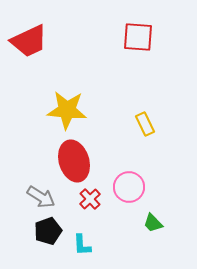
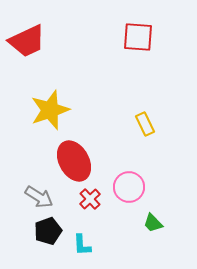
red trapezoid: moved 2 px left
yellow star: moved 17 px left; rotated 24 degrees counterclockwise
red ellipse: rotated 12 degrees counterclockwise
gray arrow: moved 2 px left
